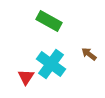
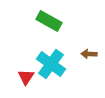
brown arrow: rotated 35 degrees counterclockwise
